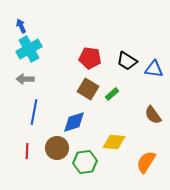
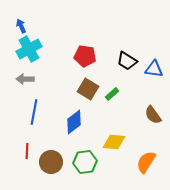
red pentagon: moved 5 px left, 2 px up
blue diamond: rotated 20 degrees counterclockwise
brown circle: moved 6 px left, 14 px down
